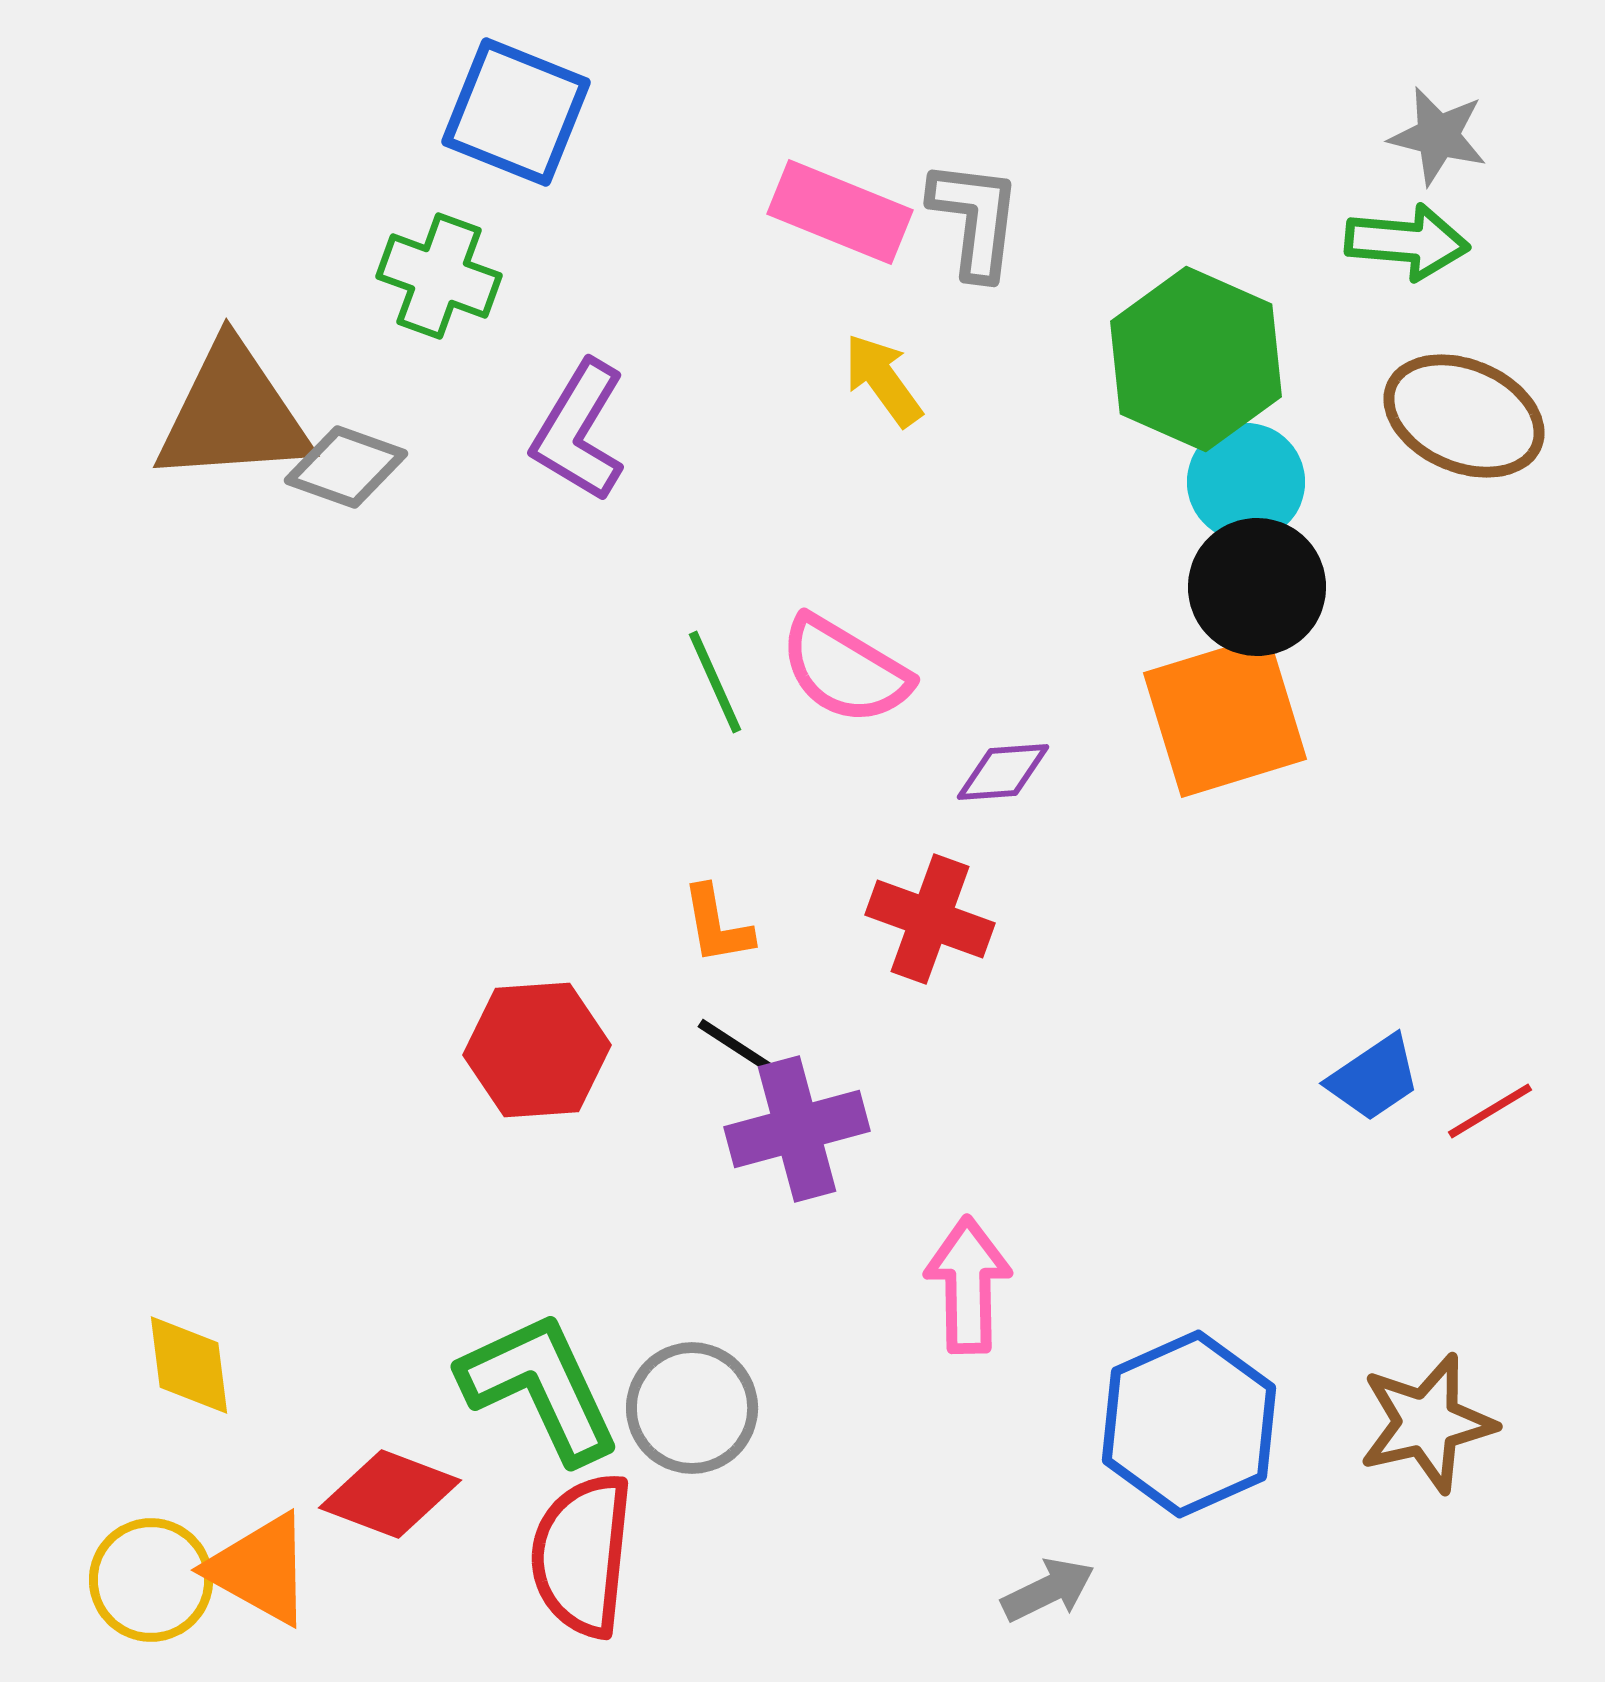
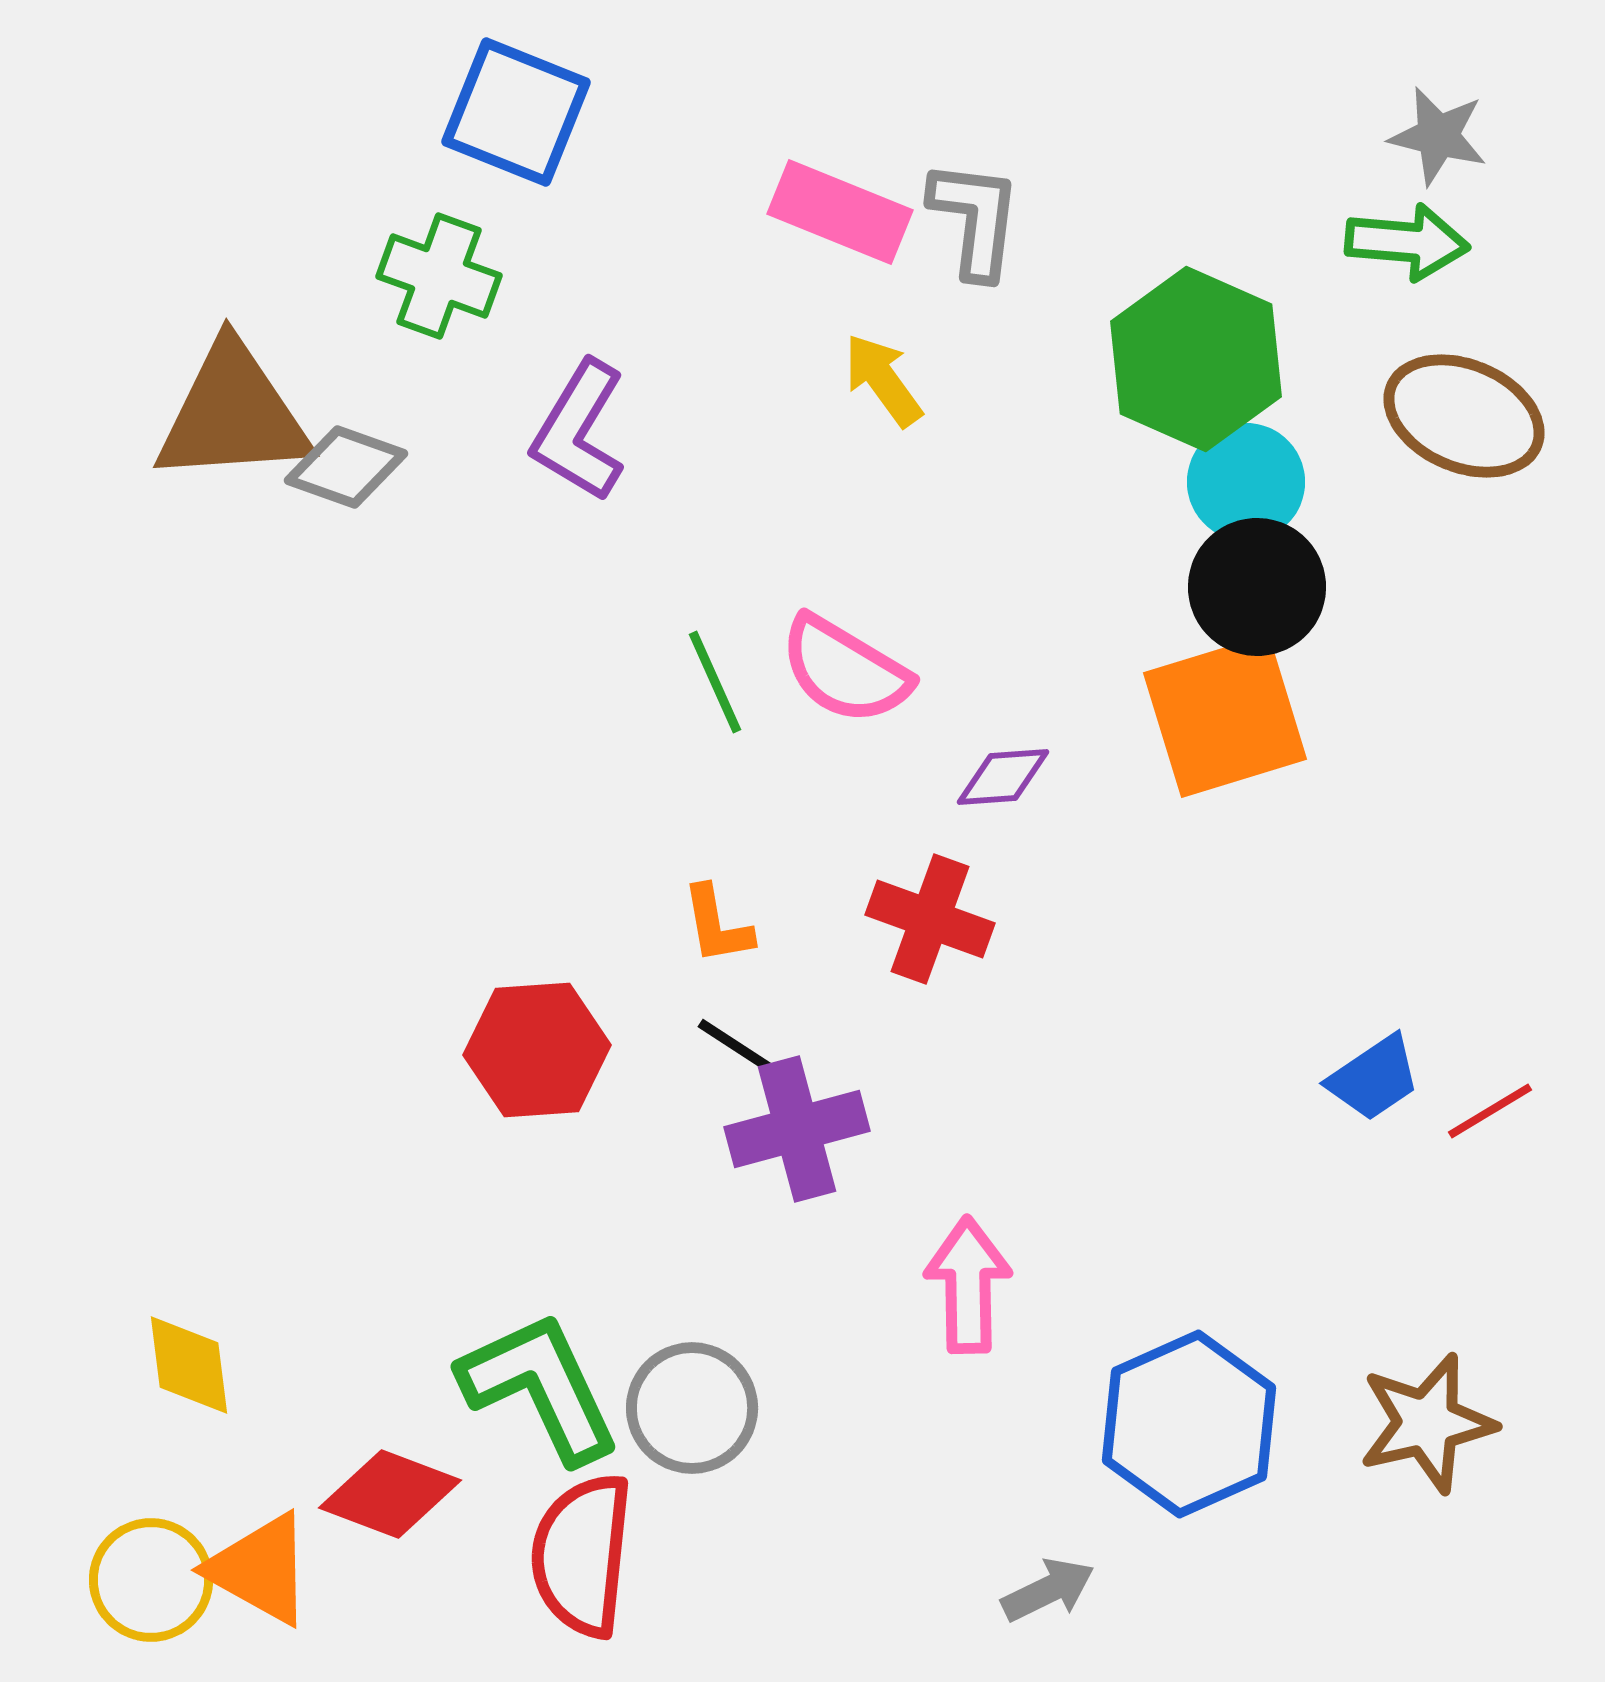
purple diamond: moved 5 px down
